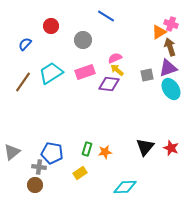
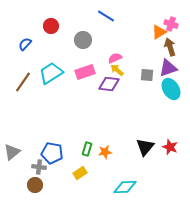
gray square: rotated 16 degrees clockwise
red star: moved 1 px left, 1 px up
